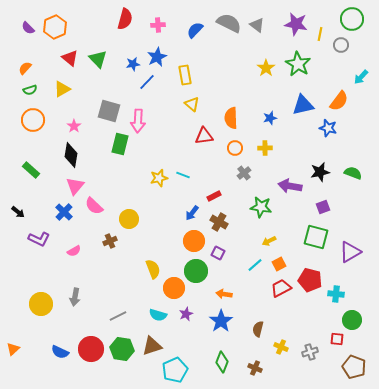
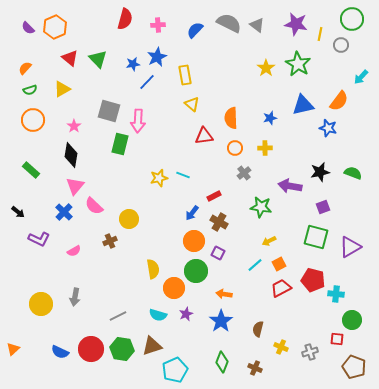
purple triangle at (350, 252): moved 5 px up
yellow semicircle at (153, 269): rotated 12 degrees clockwise
red pentagon at (310, 280): moved 3 px right
